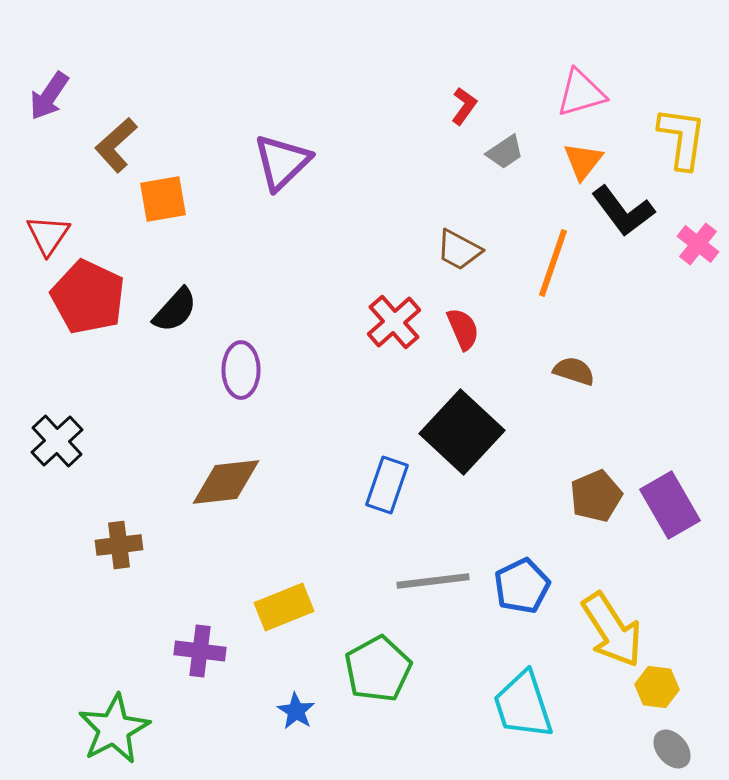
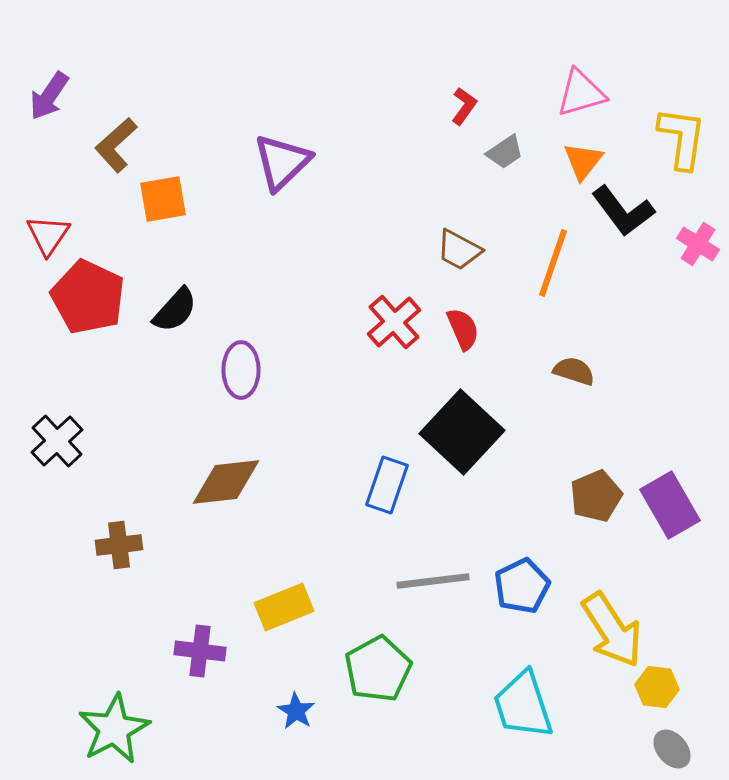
pink cross: rotated 6 degrees counterclockwise
